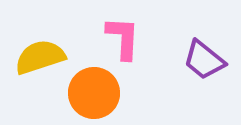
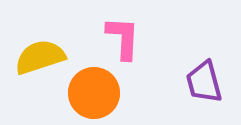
purple trapezoid: moved 22 px down; rotated 36 degrees clockwise
